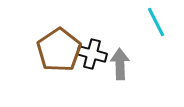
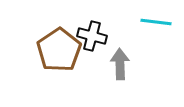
cyan line: rotated 56 degrees counterclockwise
black cross: moved 18 px up
